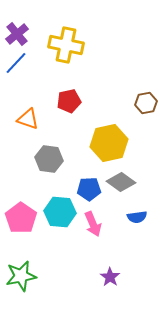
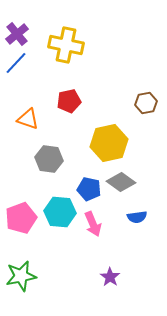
blue pentagon: rotated 15 degrees clockwise
pink pentagon: rotated 16 degrees clockwise
